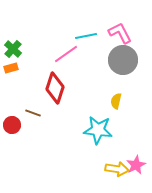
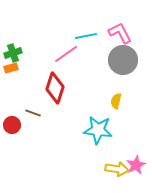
green cross: moved 4 px down; rotated 30 degrees clockwise
